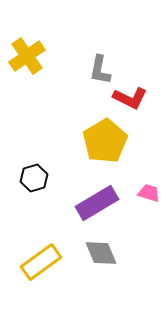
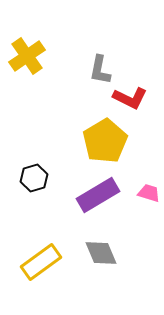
purple rectangle: moved 1 px right, 8 px up
